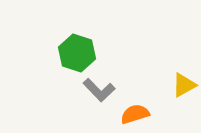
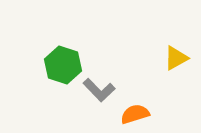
green hexagon: moved 14 px left, 12 px down
yellow triangle: moved 8 px left, 27 px up
